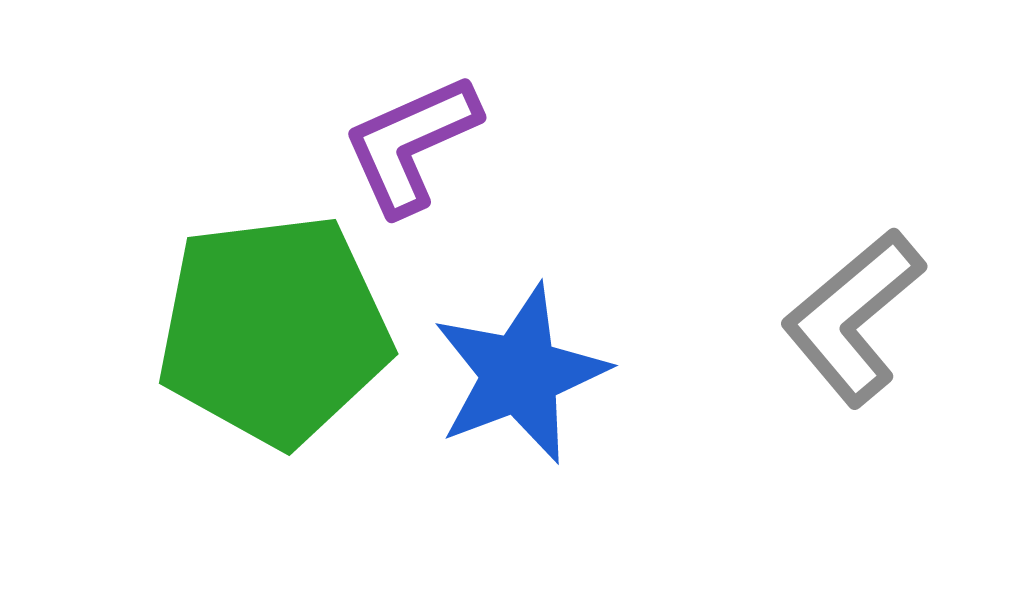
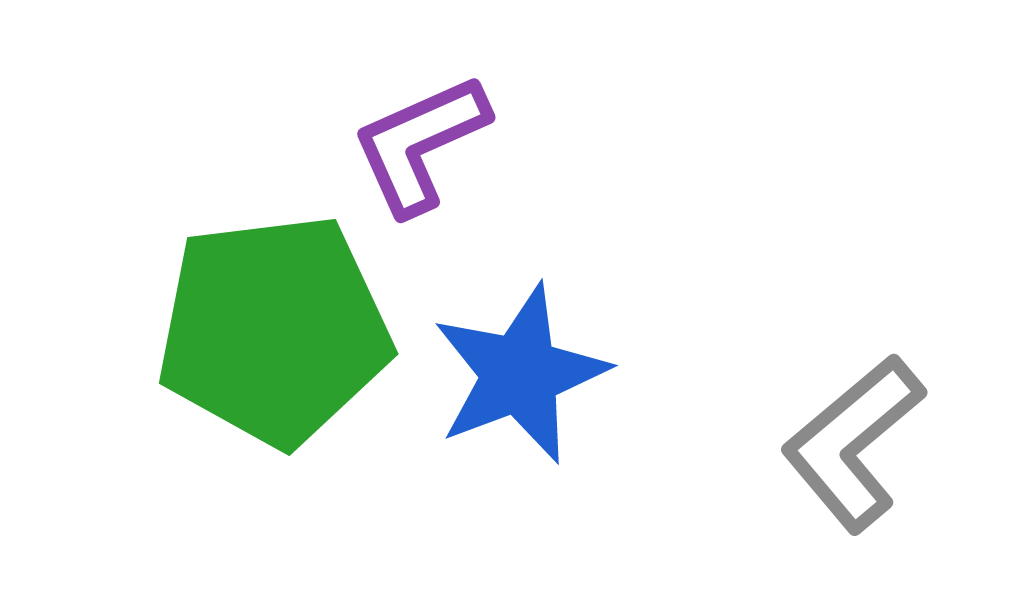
purple L-shape: moved 9 px right
gray L-shape: moved 126 px down
